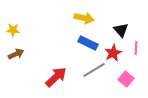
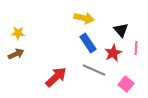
yellow star: moved 5 px right, 3 px down
blue rectangle: rotated 30 degrees clockwise
gray line: rotated 55 degrees clockwise
pink square: moved 5 px down
